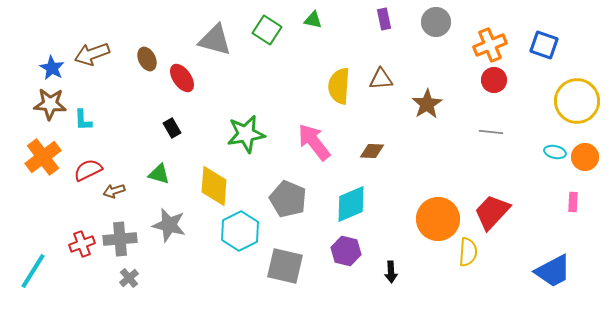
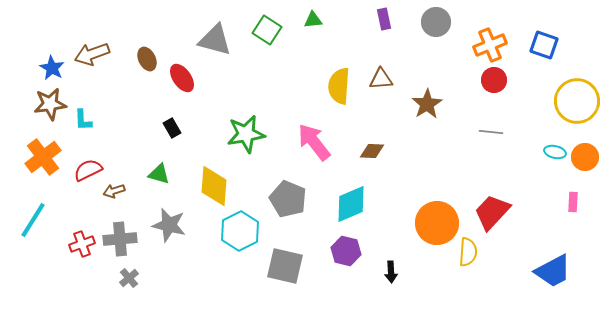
green triangle at (313, 20): rotated 18 degrees counterclockwise
brown star at (50, 104): rotated 12 degrees counterclockwise
orange circle at (438, 219): moved 1 px left, 4 px down
cyan line at (33, 271): moved 51 px up
